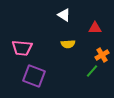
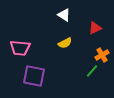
red triangle: rotated 24 degrees counterclockwise
yellow semicircle: moved 3 px left, 1 px up; rotated 24 degrees counterclockwise
pink trapezoid: moved 2 px left
purple square: rotated 10 degrees counterclockwise
